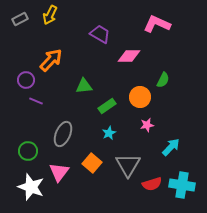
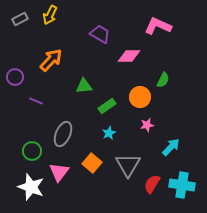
pink L-shape: moved 1 px right, 2 px down
purple circle: moved 11 px left, 3 px up
green circle: moved 4 px right
red semicircle: rotated 138 degrees clockwise
